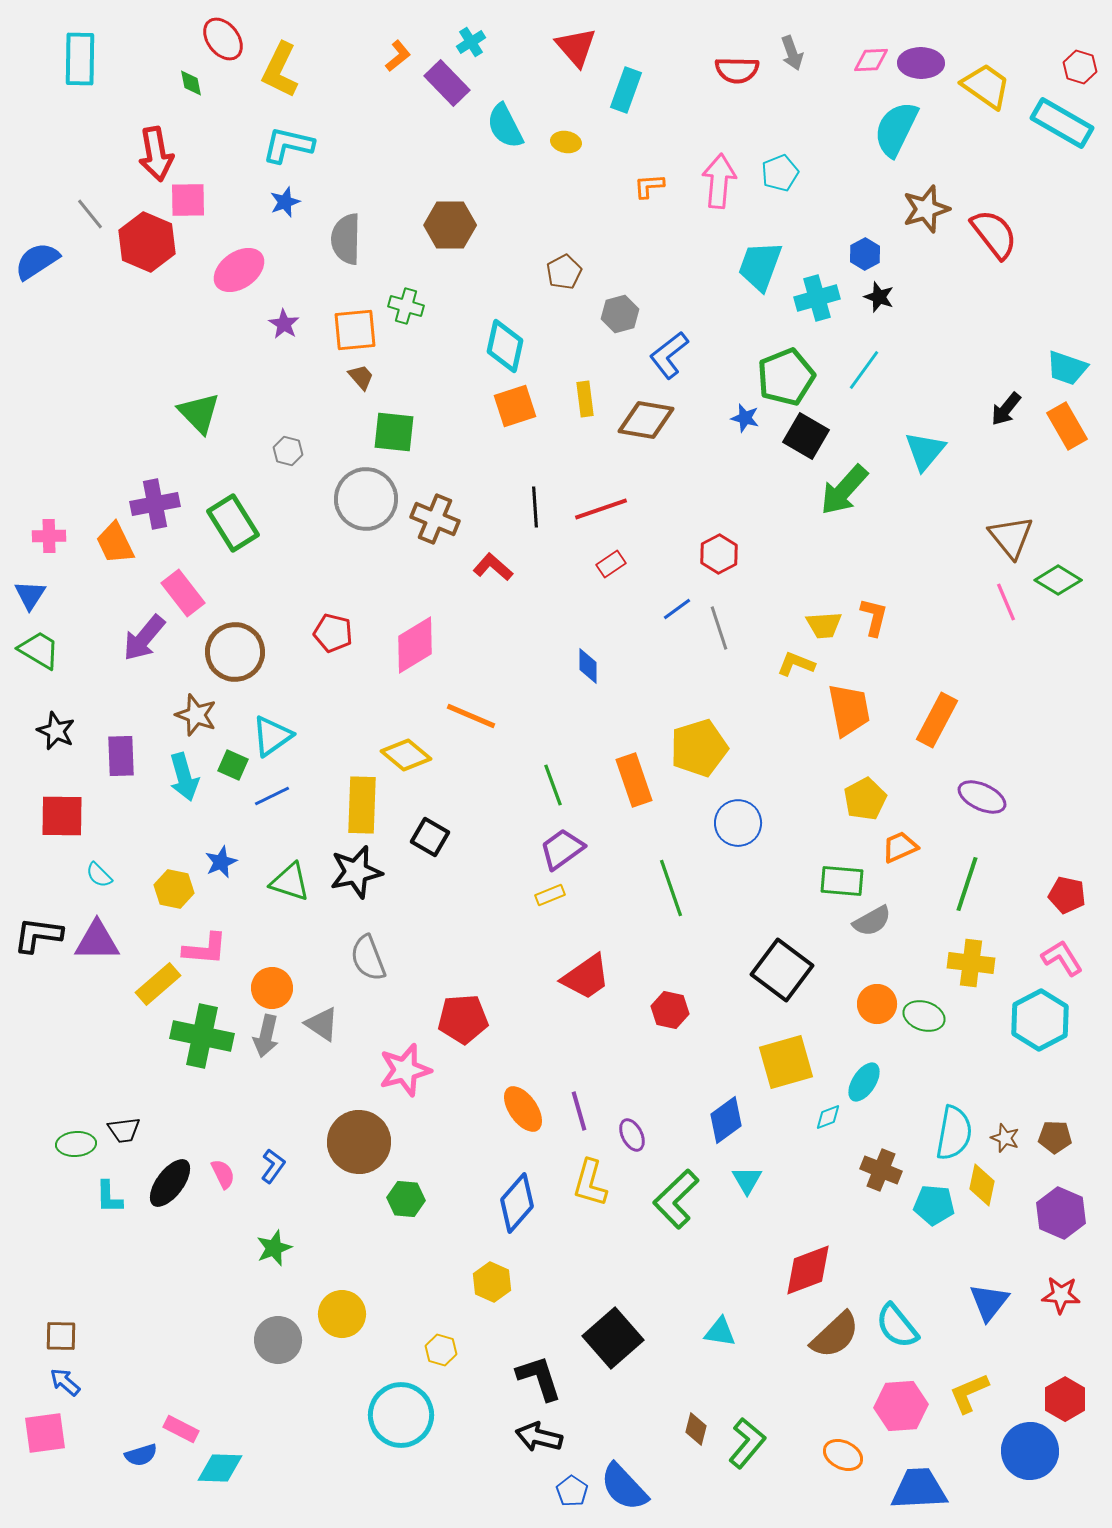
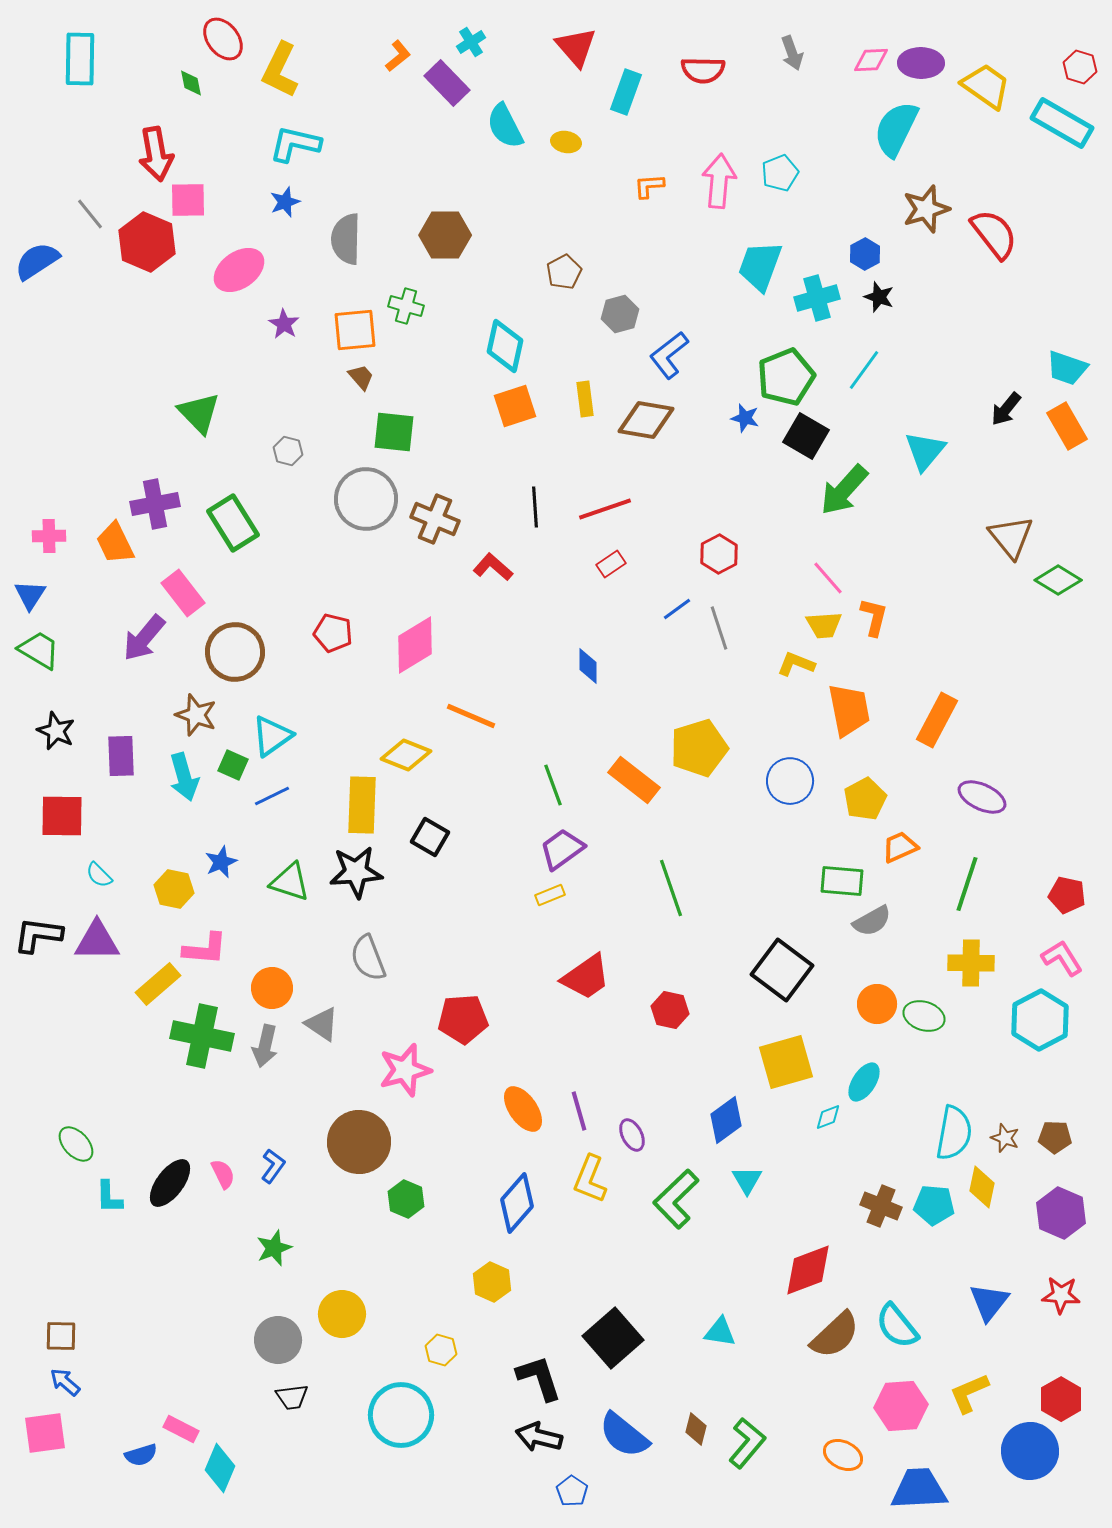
red semicircle at (737, 70): moved 34 px left
cyan rectangle at (626, 90): moved 2 px down
cyan L-shape at (288, 145): moved 7 px right, 1 px up
brown hexagon at (450, 225): moved 5 px left, 10 px down
red line at (601, 509): moved 4 px right
pink line at (1006, 602): moved 178 px left, 24 px up; rotated 18 degrees counterclockwise
yellow diamond at (406, 755): rotated 18 degrees counterclockwise
orange rectangle at (634, 780): rotated 33 degrees counterclockwise
blue circle at (738, 823): moved 52 px right, 42 px up
black star at (356, 872): rotated 8 degrees clockwise
yellow cross at (971, 963): rotated 6 degrees counterclockwise
gray arrow at (266, 1036): moved 1 px left, 10 px down
black trapezoid at (124, 1130): moved 168 px right, 267 px down
green ellipse at (76, 1144): rotated 51 degrees clockwise
brown cross at (881, 1170): moved 36 px down
yellow L-shape at (590, 1183): moved 4 px up; rotated 6 degrees clockwise
yellow diamond at (982, 1185): moved 2 px down
green hexagon at (406, 1199): rotated 18 degrees clockwise
red hexagon at (1065, 1399): moved 4 px left
cyan diamond at (220, 1468): rotated 69 degrees counterclockwise
blue semicircle at (624, 1487): moved 52 px up; rotated 8 degrees counterclockwise
